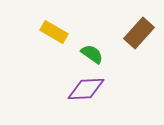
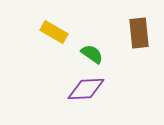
brown rectangle: rotated 48 degrees counterclockwise
